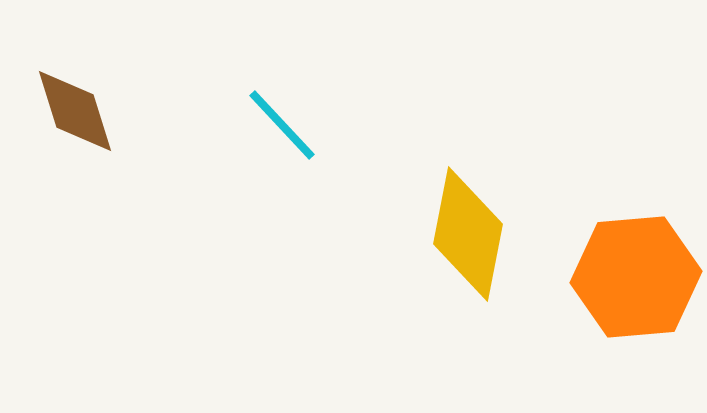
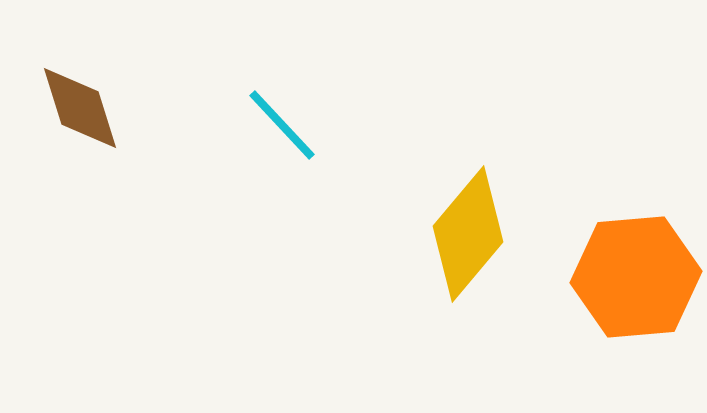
brown diamond: moved 5 px right, 3 px up
yellow diamond: rotated 29 degrees clockwise
